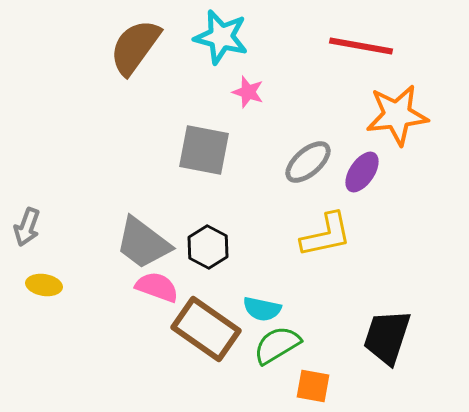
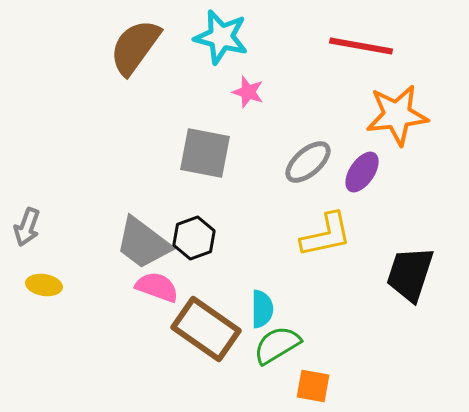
gray square: moved 1 px right, 3 px down
black hexagon: moved 14 px left, 9 px up; rotated 12 degrees clockwise
cyan semicircle: rotated 102 degrees counterclockwise
black trapezoid: moved 23 px right, 63 px up
